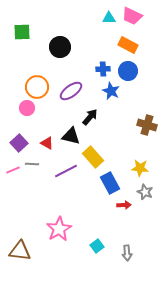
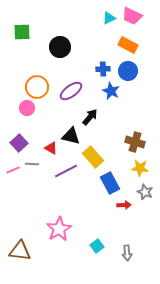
cyan triangle: rotated 24 degrees counterclockwise
brown cross: moved 12 px left, 17 px down
red triangle: moved 4 px right, 5 px down
